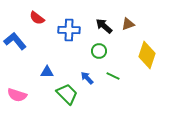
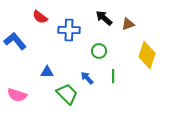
red semicircle: moved 3 px right, 1 px up
black arrow: moved 8 px up
green line: rotated 64 degrees clockwise
